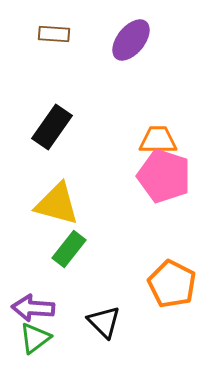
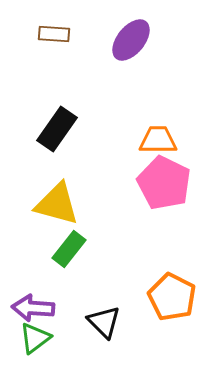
black rectangle: moved 5 px right, 2 px down
pink pentagon: moved 7 px down; rotated 8 degrees clockwise
orange pentagon: moved 13 px down
